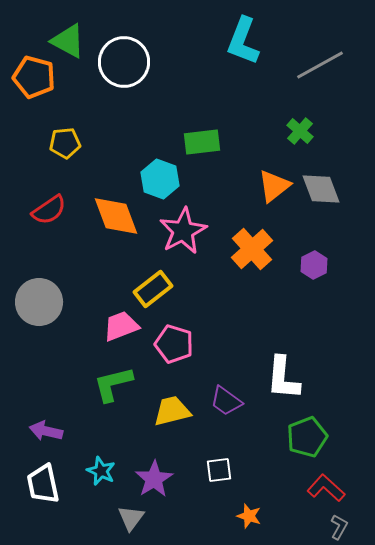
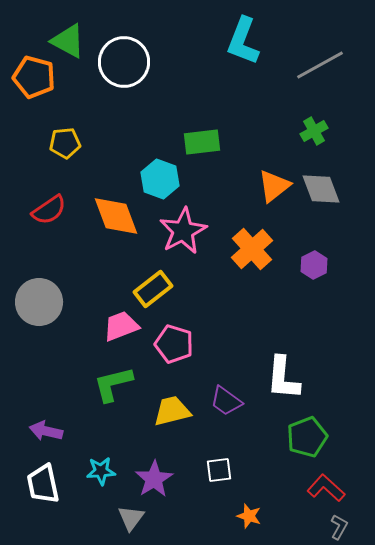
green cross: moved 14 px right; rotated 20 degrees clockwise
cyan star: rotated 28 degrees counterclockwise
